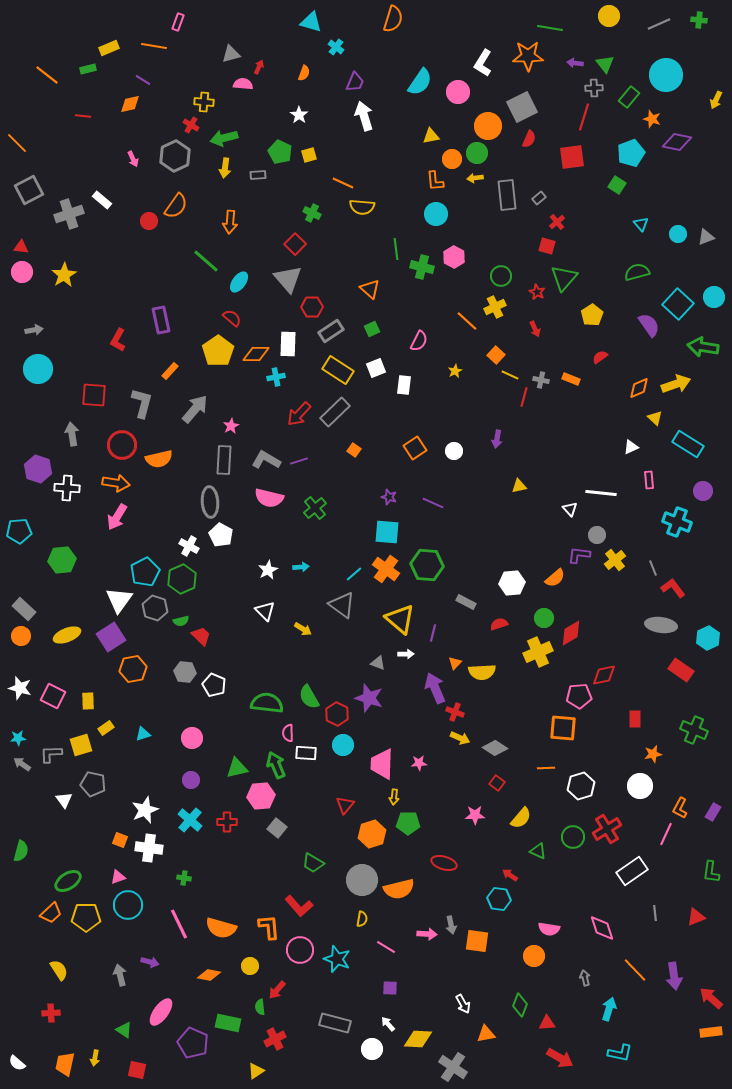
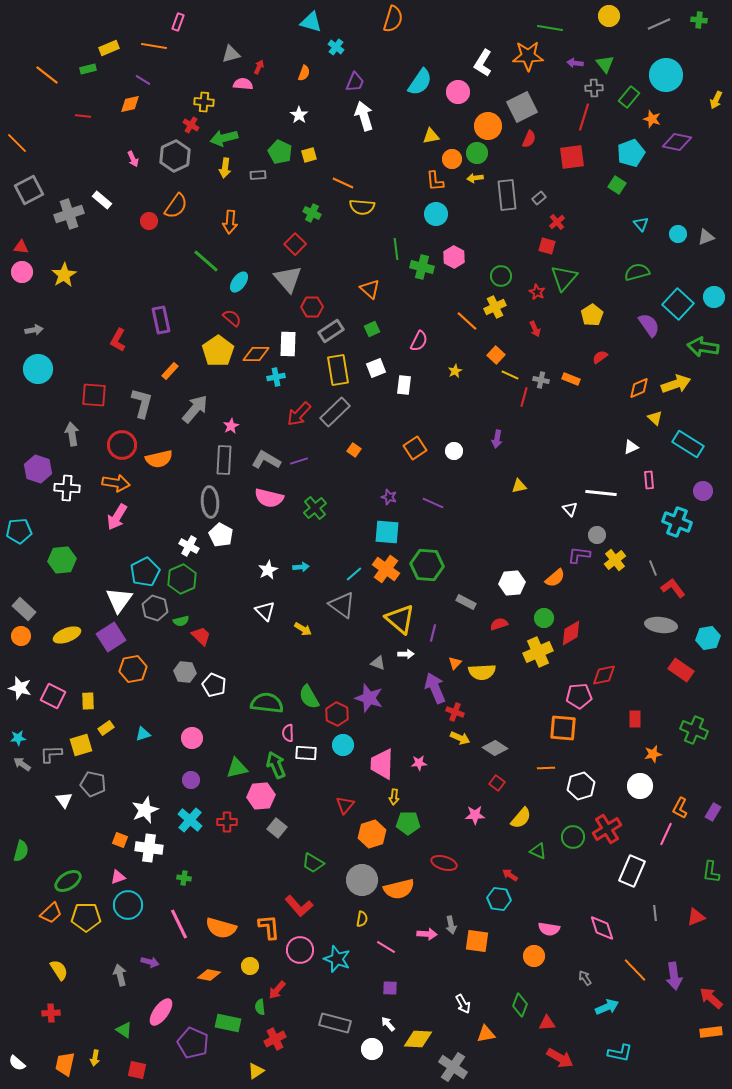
yellow rectangle at (338, 370): rotated 48 degrees clockwise
cyan hexagon at (708, 638): rotated 15 degrees clockwise
white rectangle at (632, 871): rotated 32 degrees counterclockwise
gray arrow at (585, 978): rotated 21 degrees counterclockwise
cyan arrow at (609, 1009): moved 2 px left, 2 px up; rotated 50 degrees clockwise
